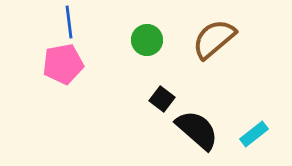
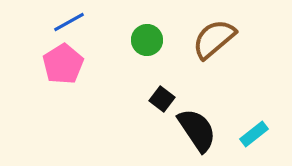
blue line: rotated 68 degrees clockwise
pink pentagon: rotated 21 degrees counterclockwise
black semicircle: rotated 15 degrees clockwise
